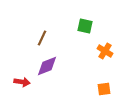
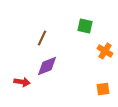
orange square: moved 1 px left
